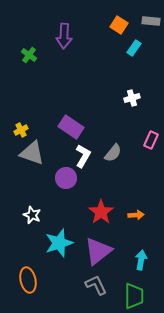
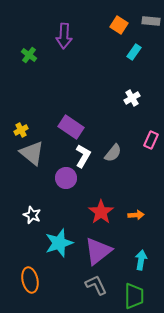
cyan rectangle: moved 4 px down
white cross: rotated 14 degrees counterclockwise
gray triangle: rotated 20 degrees clockwise
orange ellipse: moved 2 px right
